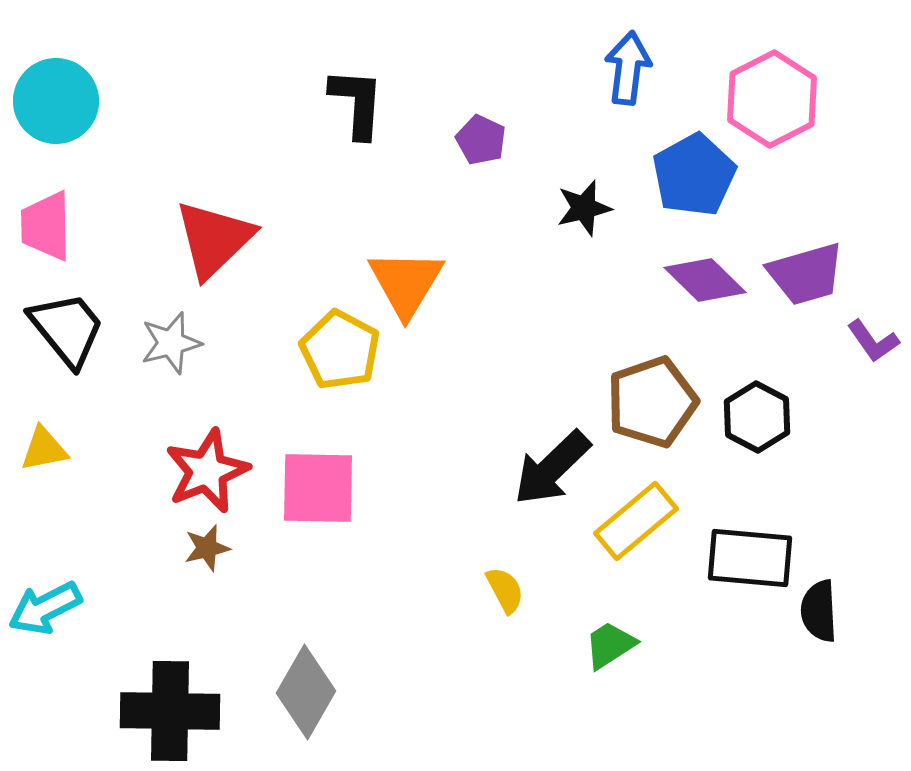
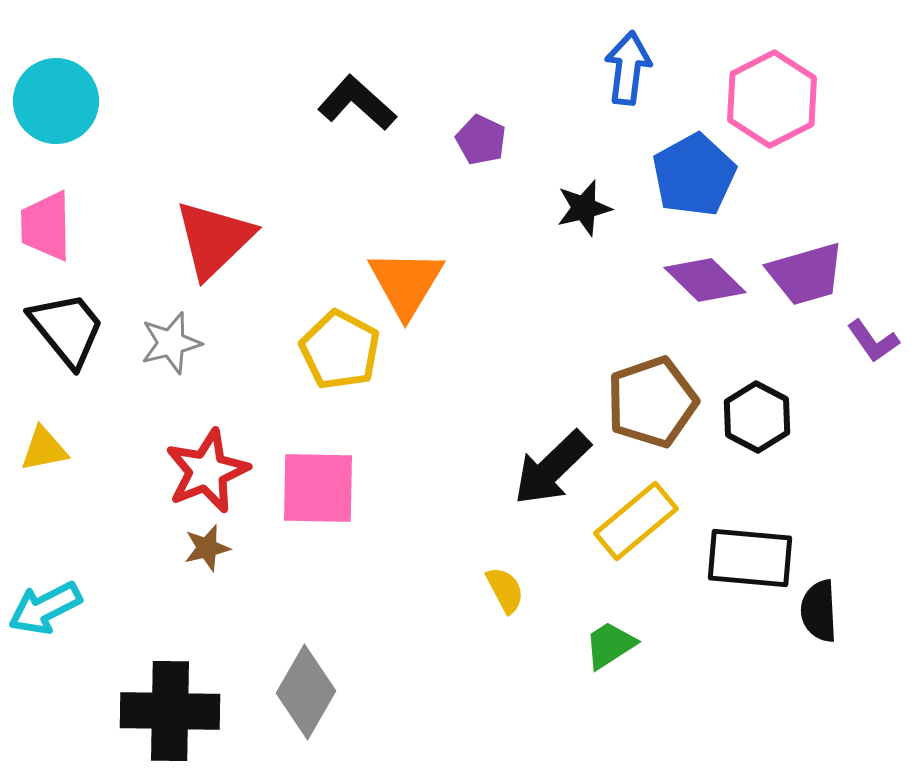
black L-shape: rotated 52 degrees counterclockwise
